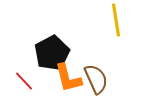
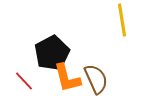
yellow line: moved 6 px right
orange L-shape: moved 1 px left
